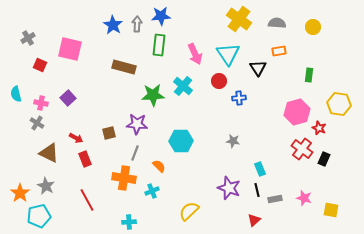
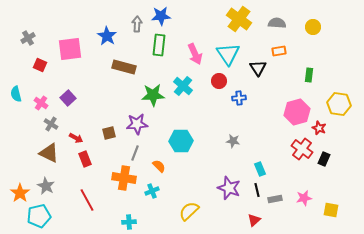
blue star at (113, 25): moved 6 px left, 11 px down
pink square at (70, 49): rotated 20 degrees counterclockwise
pink cross at (41, 103): rotated 24 degrees clockwise
gray cross at (37, 123): moved 14 px right, 1 px down
purple star at (137, 124): rotated 10 degrees counterclockwise
pink star at (304, 198): rotated 28 degrees counterclockwise
